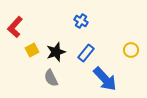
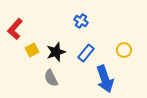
red L-shape: moved 2 px down
yellow circle: moved 7 px left
blue arrow: rotated 24 degrees clockwise
